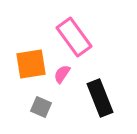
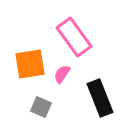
orange square: moved 1 px left
